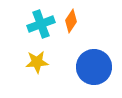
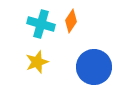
cyan cross: rotated 36 degrees clockwise
yellow star: rotated 15 degrees counterclockwise
